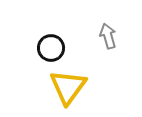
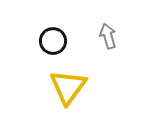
black circle: moved 2 px right, 7 px up
